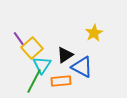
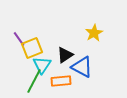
yellow square: rotated 20 degrees clockwise
